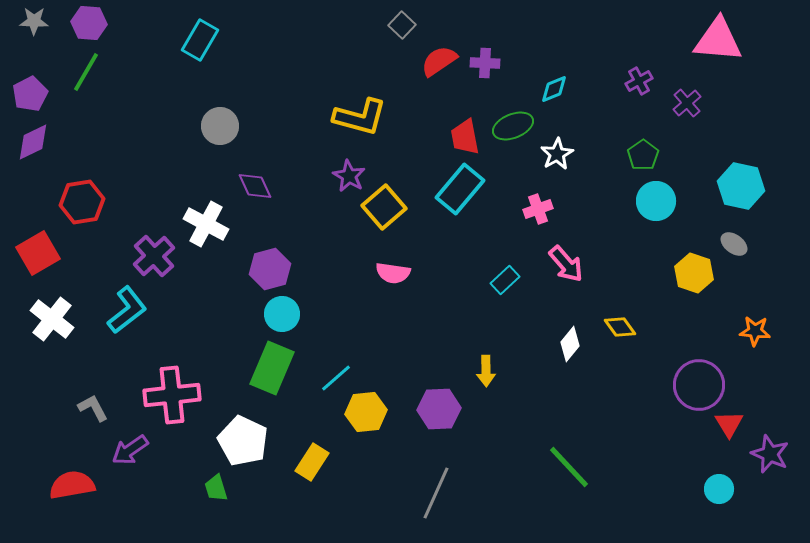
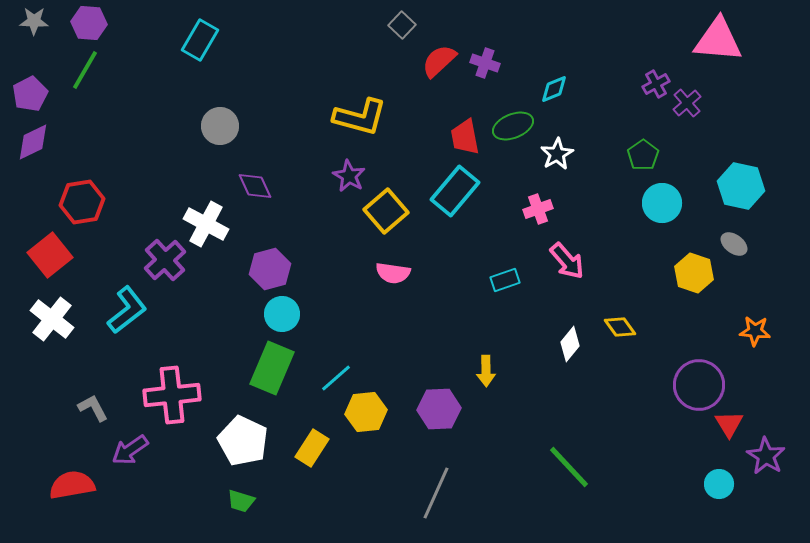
red semicircle at (439, 61): rotated 9 degrees counterclockwise
purple cross at (485, 63): rotated 16 degrees clockwise
green line at (86, 72): moved 1 px left, 2 px up
purple cross at (639, 81): moved 17 px right, 3 px down
cyan rectangle at (460, 189): moved 5 px left, 2 px down
cyan circle at (656, 201): moved 6 px right, 2 px down
yellow square at (384, 207): moved 2 px right, 4 px down
red square at (38, 253): moved 12 px right, 2 px down; rotated 9 degrees counterclockwise
purple cross at (154, 256): moved 11 px right, 4 px down
pink arrow at (566, 264): moved 1 px right, 3 px up
cyan rectangle at (505, 280): rotated 24 degrees clockwise
purple star at (770, 454): moved 4 px left, 2 px down; rotated 9 degrees clockwise
yellow rectangle at (312, 462): moved 14 px up
green trapezoid at (216, 488): moved 25 px right, 13 px down; rotated 56 degrees counterclockwise
cyan circle at (719, 489): moved 5 px up
